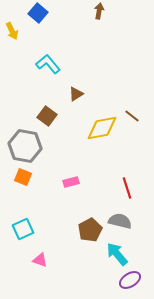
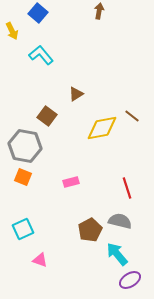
cyan L-shape: moved 7 px left, 9 px up
